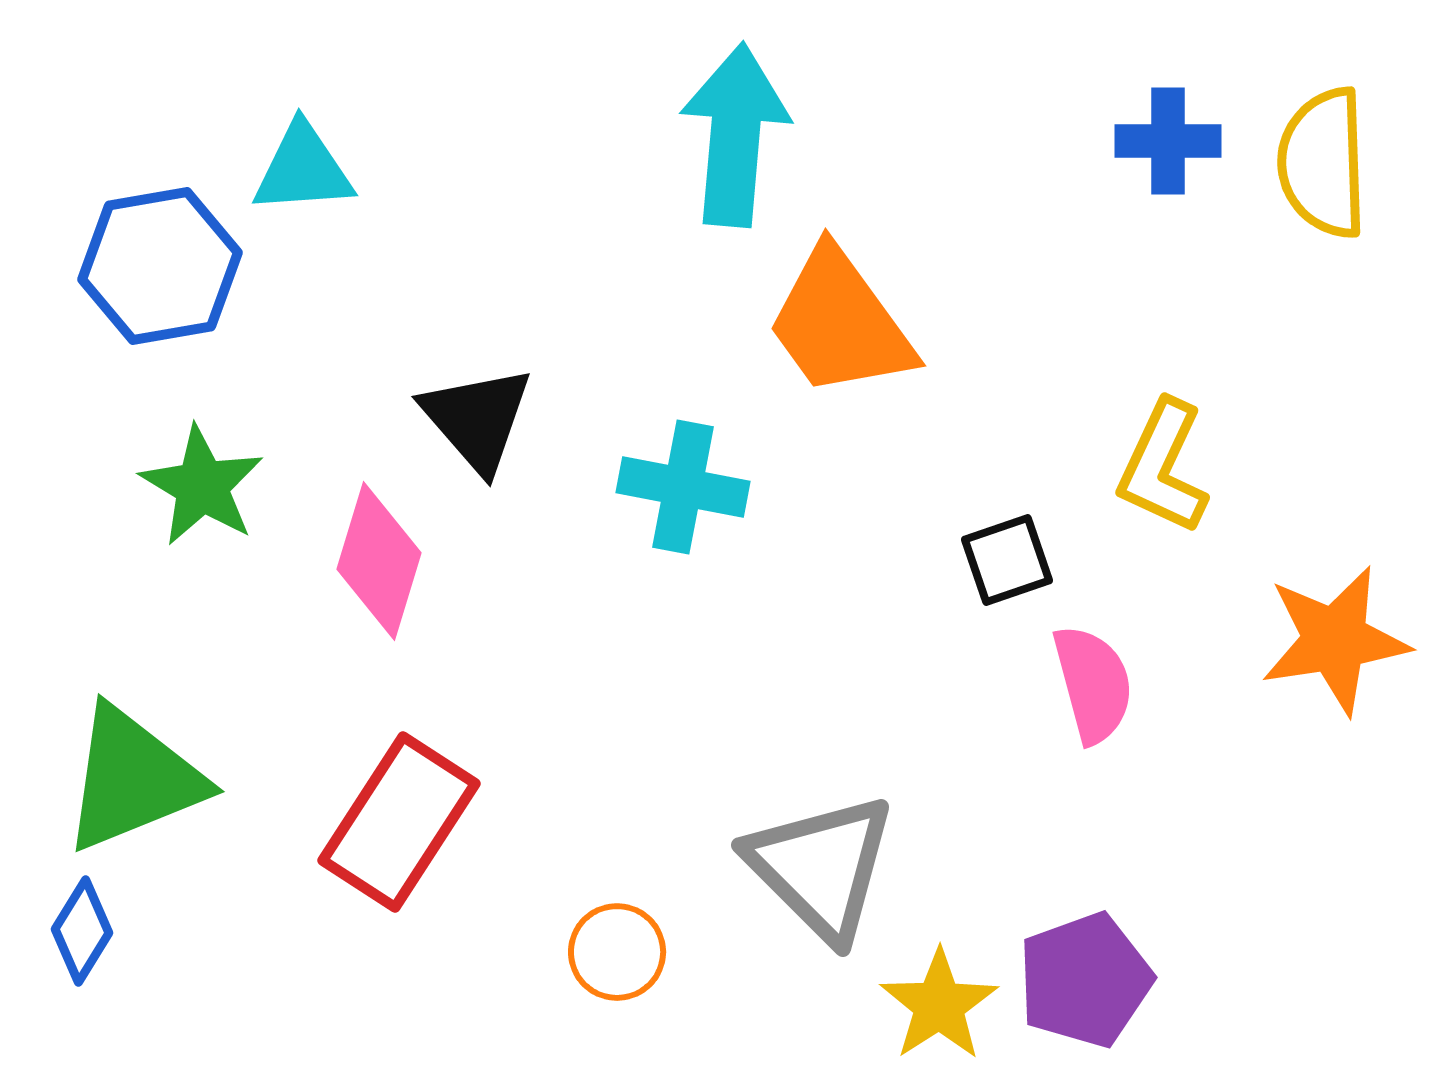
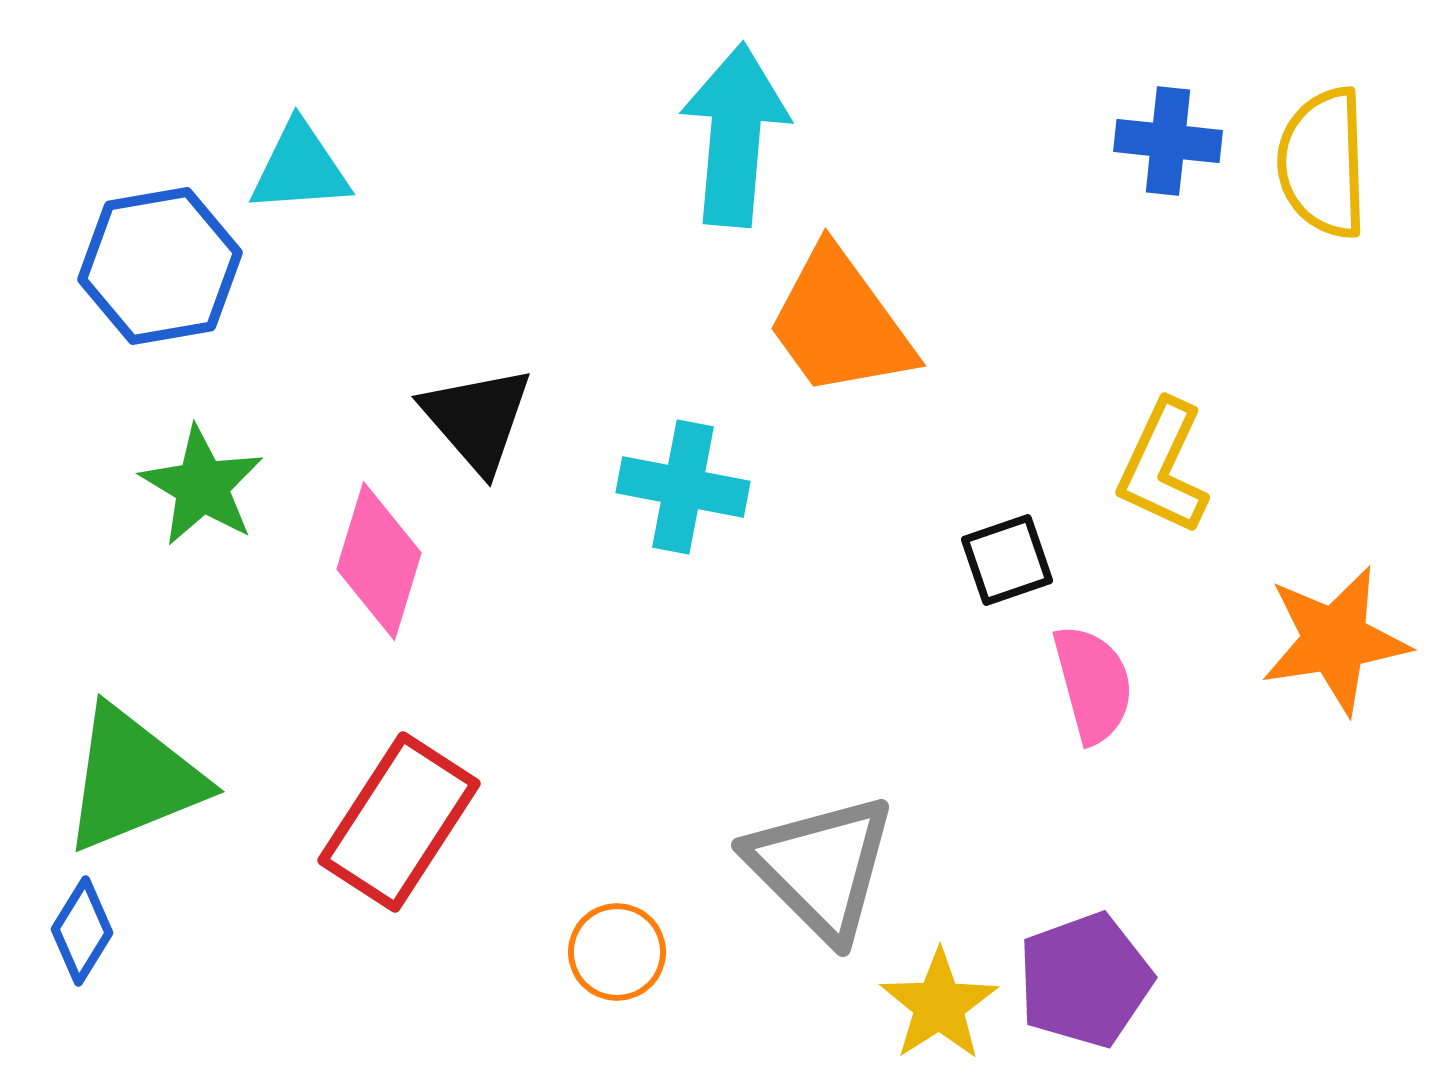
blue cross: rotated 6 degrees clockwise
cyan triangle: moved 3 px left, 1 px up
